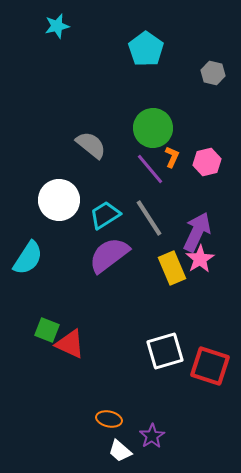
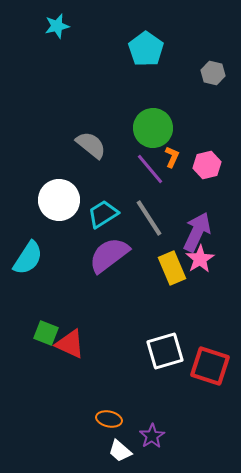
pink hexagon: moved 3 px down
cyan trapezoid: moved 2 px left, 1 px up
green square: moved 1 px left, 3 px down
